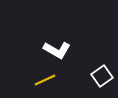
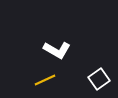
white square: moved 3 px left, 3 px down
